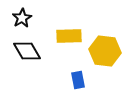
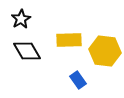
black star: moved 1 px left, 1 px down
yellow rectangle: moved 4 px down
blue rectangle: rotated 24 degrees counterclockwise
